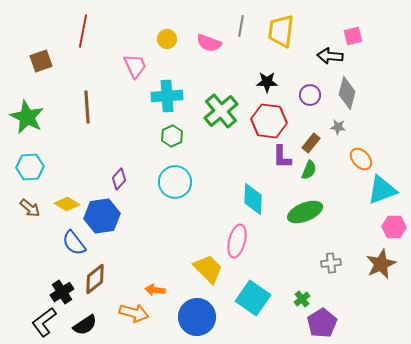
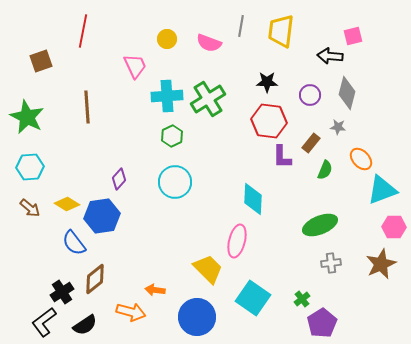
green cross at (221, 111): moved 13 px left, 12 px up; rotated 8 degrees clockwise
green semicircle at (309, 170): moved 16 px right
green ellipse at (305, 212): moved 15 px right, 13 px down
orange arrow at (134, 313): moved 3 px left, 1 px up
